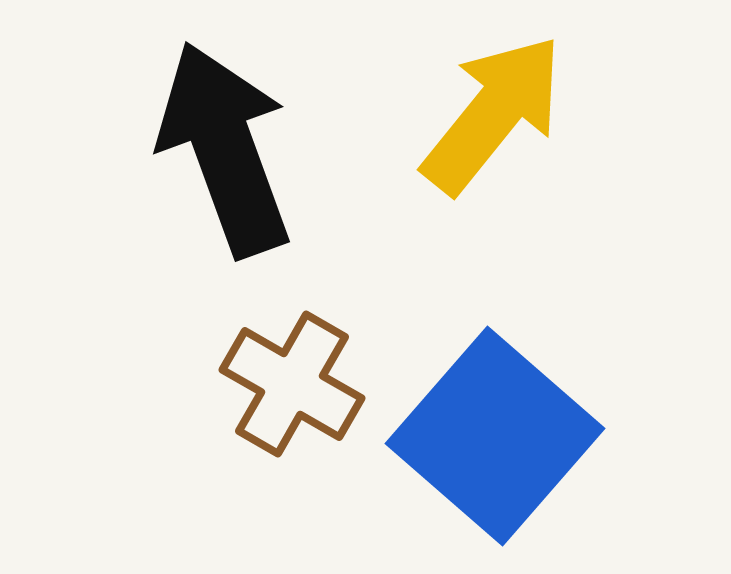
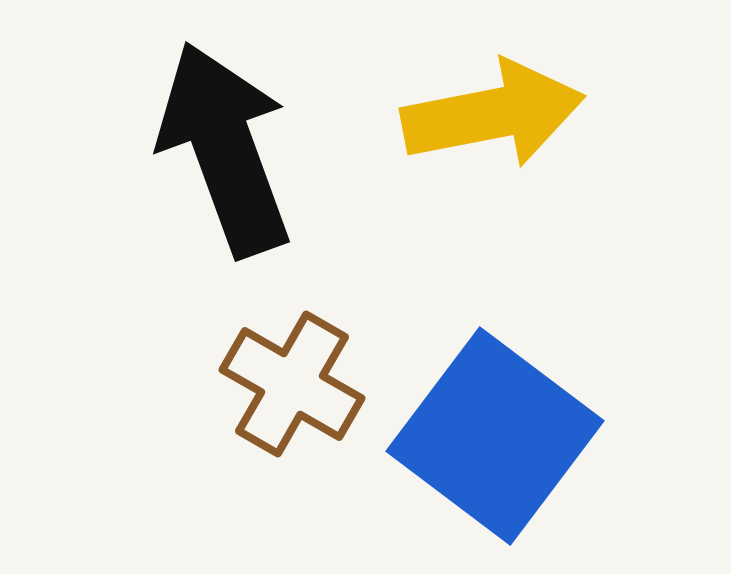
yellow arrow: rotated 40 degrees clockwise
blue square: rotated 4 degrees counterclockwise
